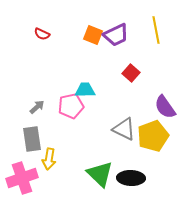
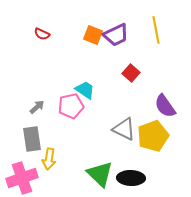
cyan trapezoid: rotated 35 degrees clockwise
purple semicircle: moved 1 px up
